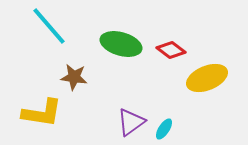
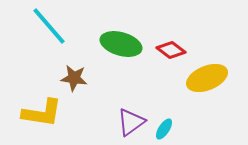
brown star: moved 1 px down
